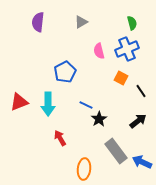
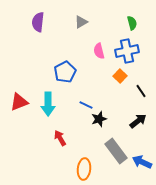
blue cross: moved 2 px down; rotated 10 degrees clockwise
orange square: moved 1 px left, 2 px up; rotated 16 degrees clockwise
black star: rotated 14 degrees clockwise
